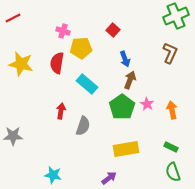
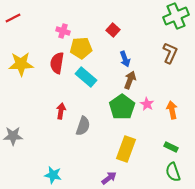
yellow star: rotated 15 degrees counterclockwise
cyan rectangle: moved 1 px left, 7 px up
yellow rectangle: rotated 60 degrees counterclockwise
